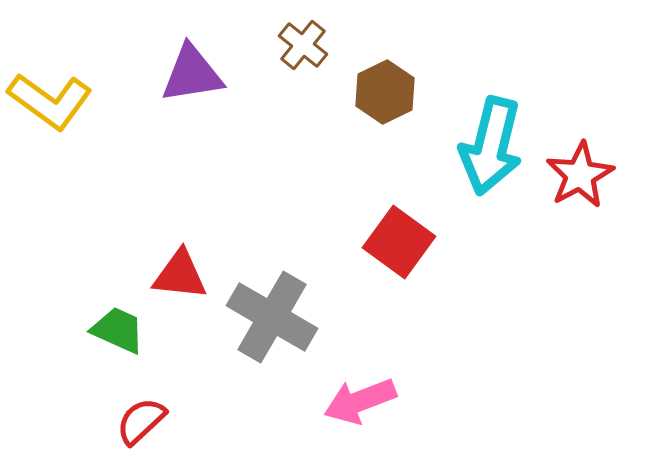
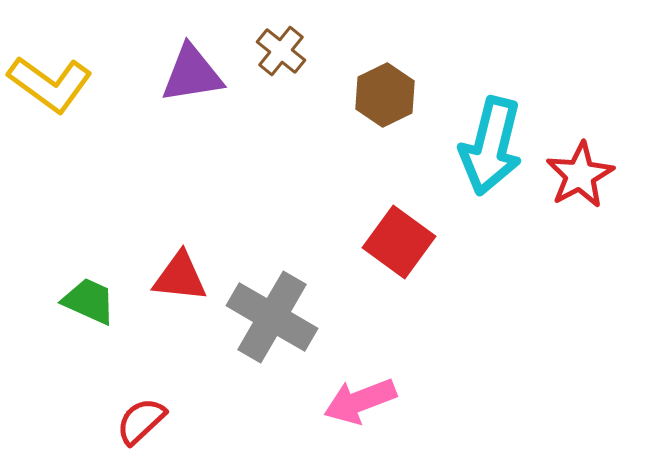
brown cross: moved 22 px left, 6 px down
brown hexagon: moved 3 px down
yellow L-shape: moved 17 px up
red triangle: moved 2 px down
green trapezoid: moved 29 px left, 29 px up
